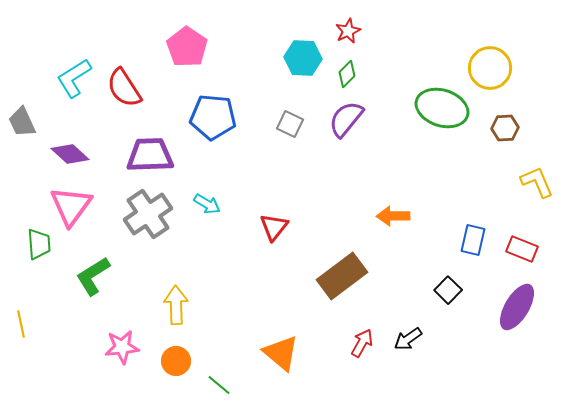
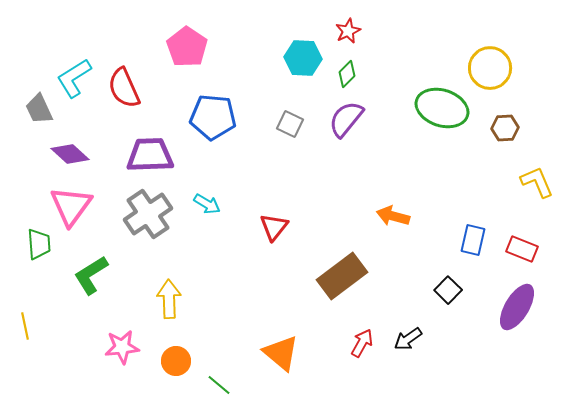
red semicircle: rotated 9 degrees clockwise
gray trapezoid: moved 17 px right, 13 px up
orange arrow: rotated 16 degrees clockwise
green L-shape: moved 2 px left, 1 px up
yellow arrow: moved 7 px left, 6 px up
yellow line: moved 4 px right, 2 px down
